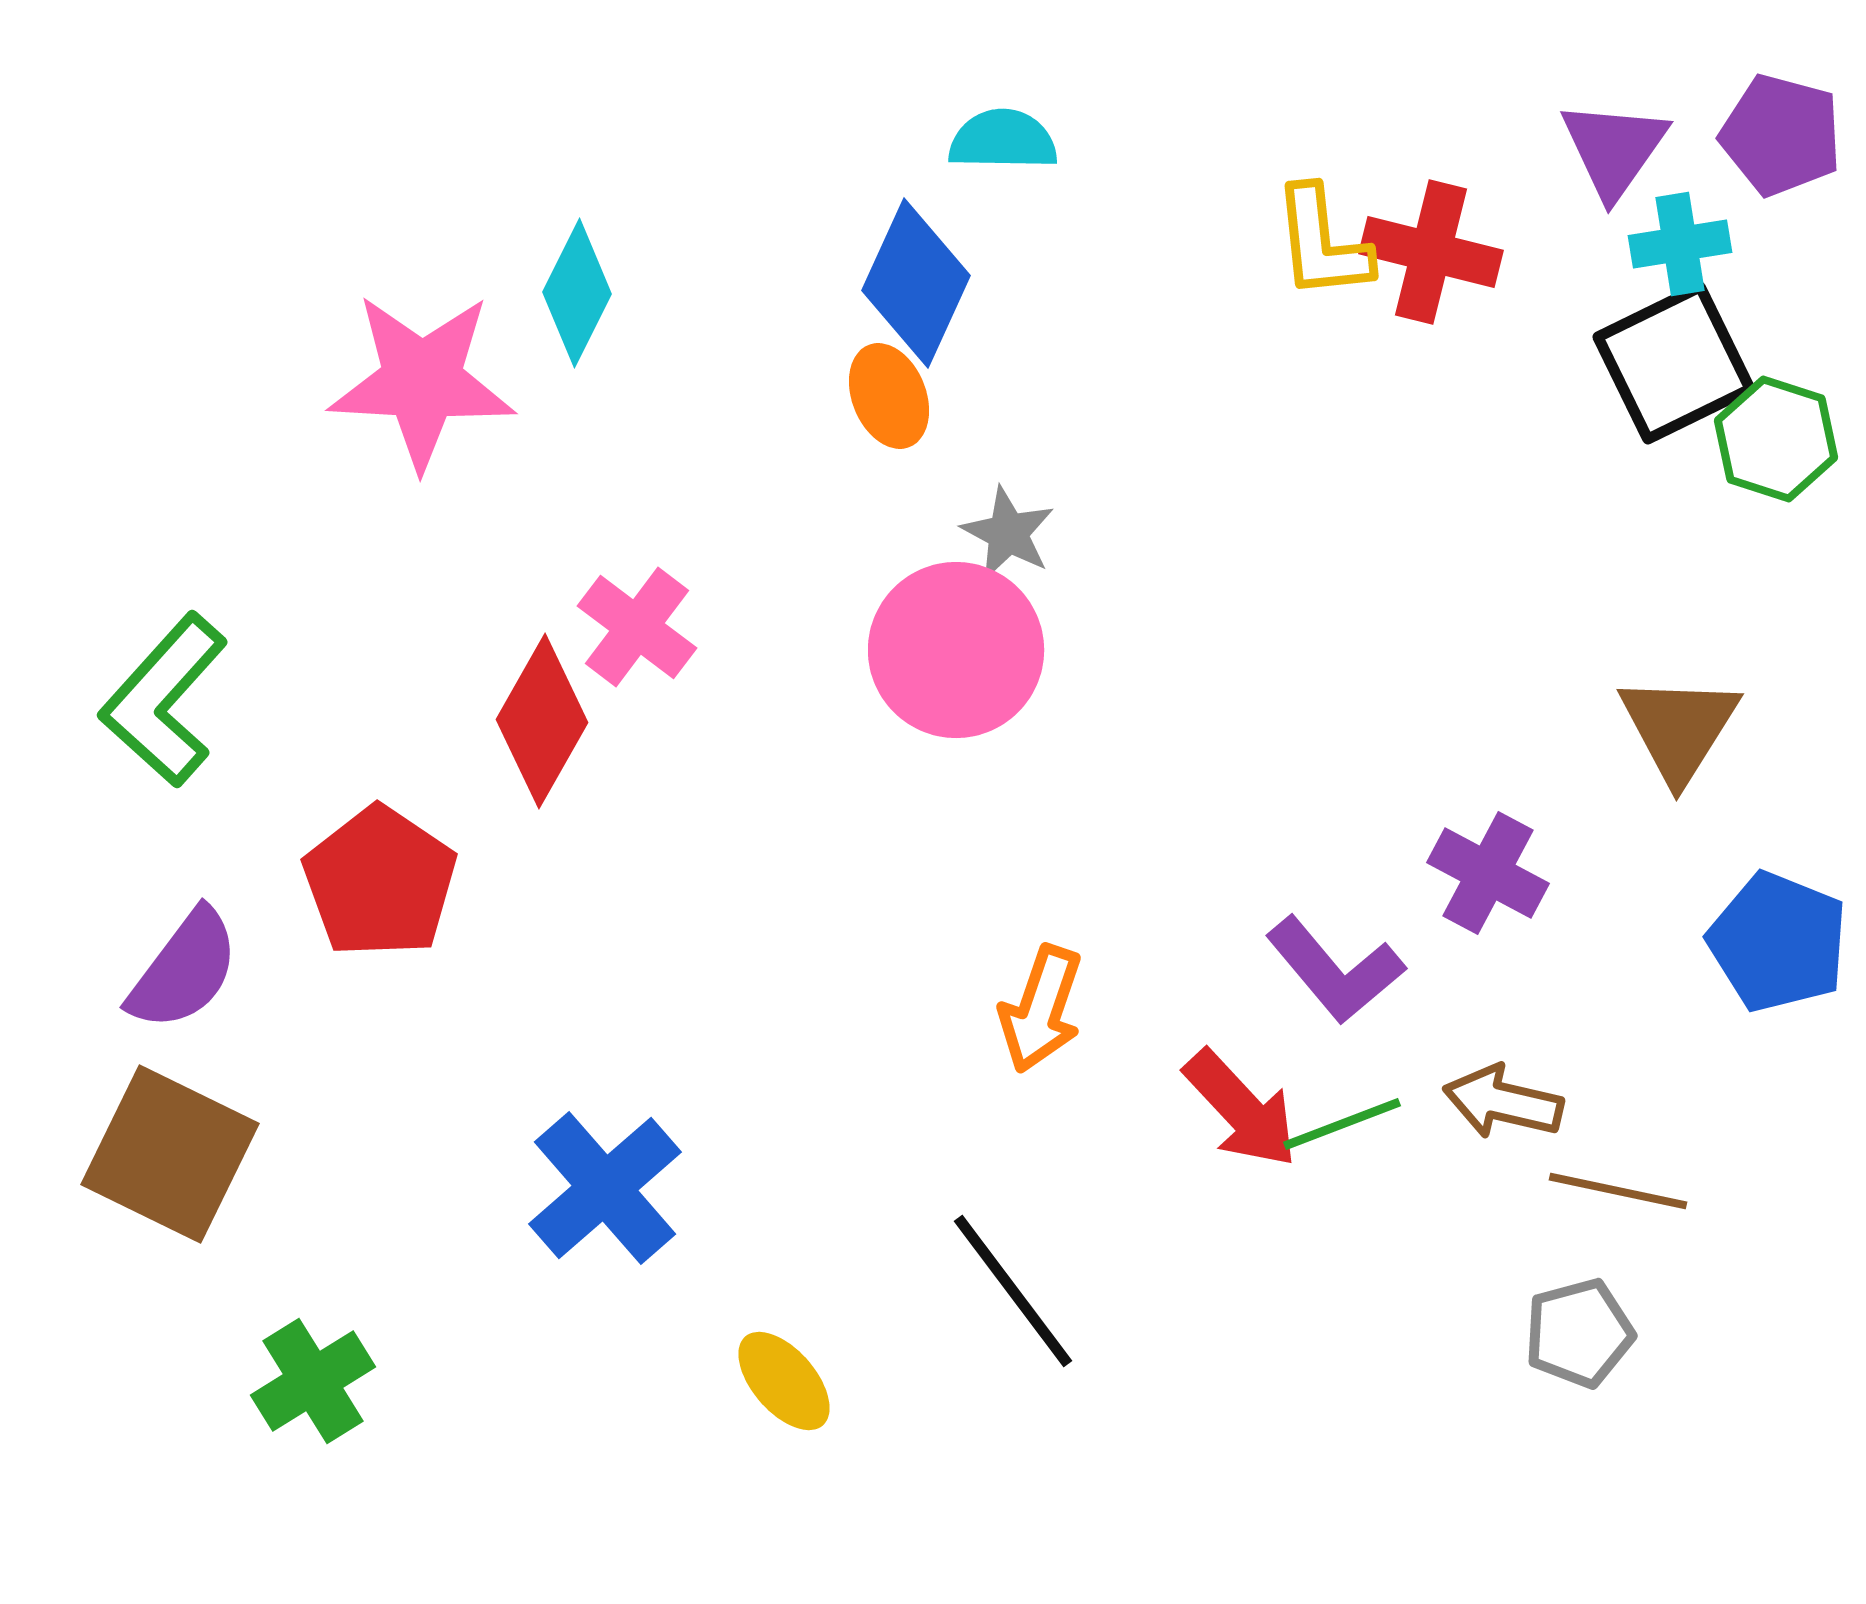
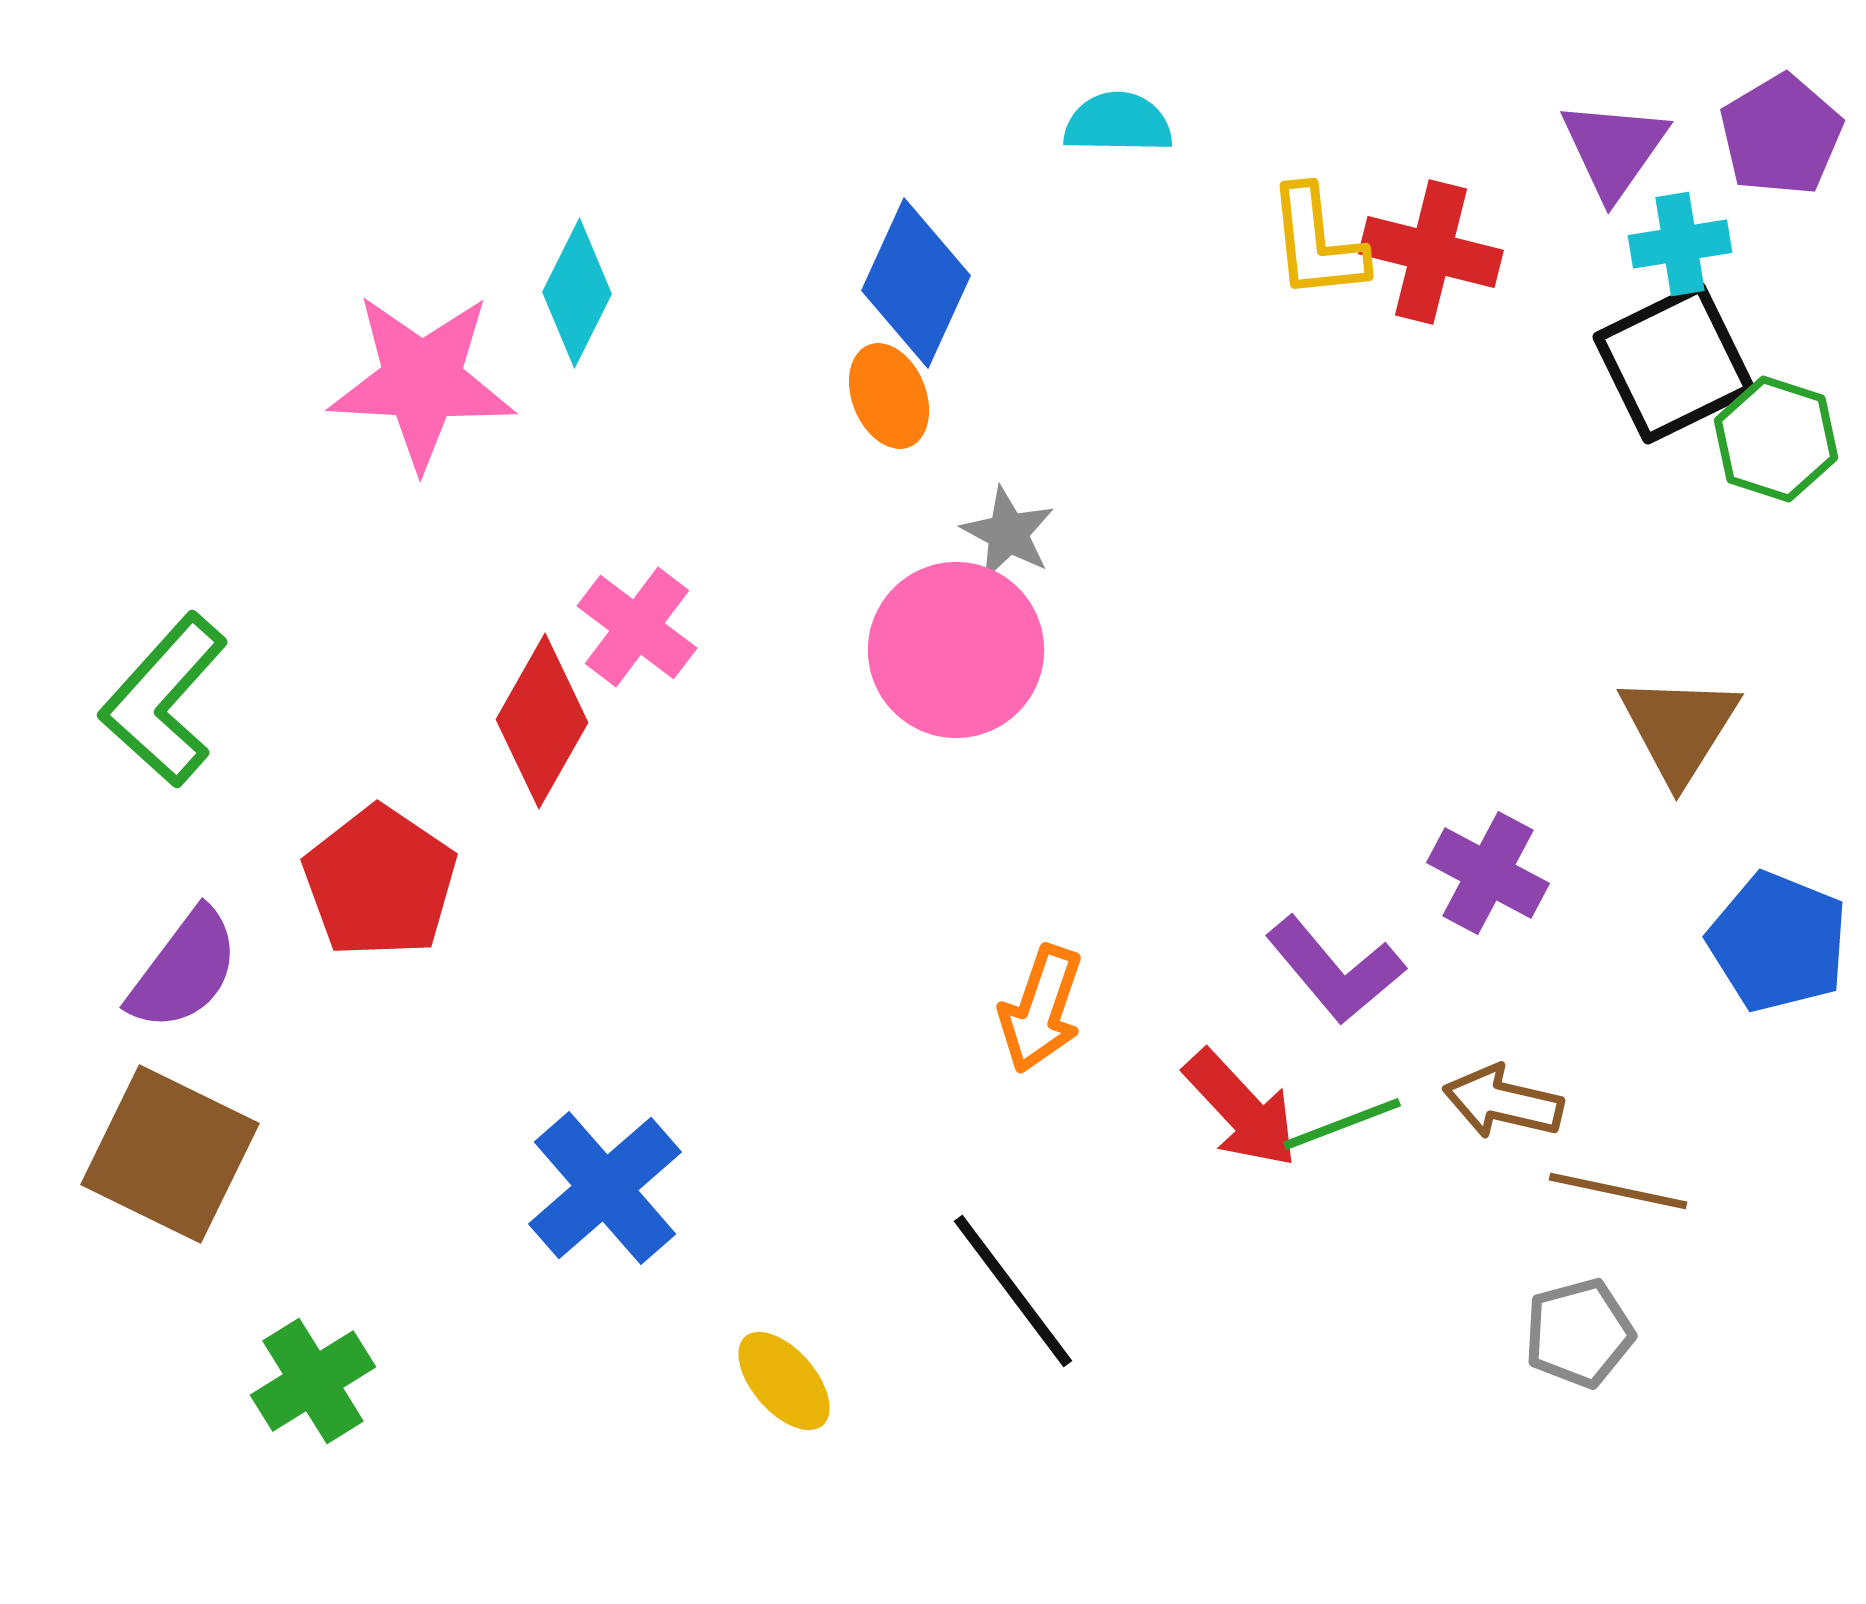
purple pentagon: rotated 26 degrees clockwise
cyan semicircle: moved 115 px right, 17 px up
yellow L-shape: moved 5 px left
